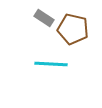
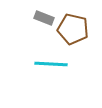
gray rectangle: rotated 12 degrees counterclockwise
